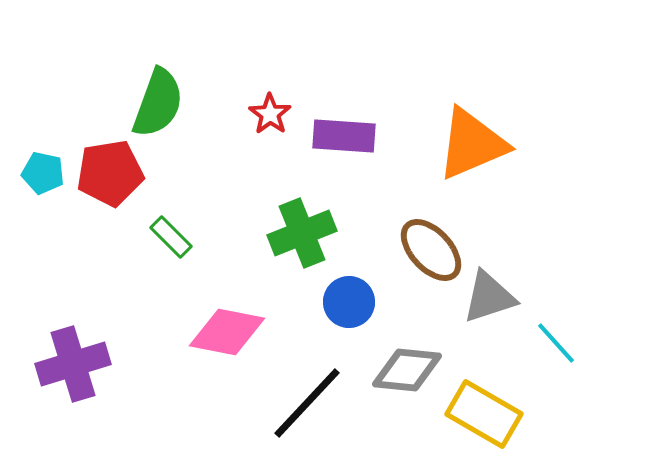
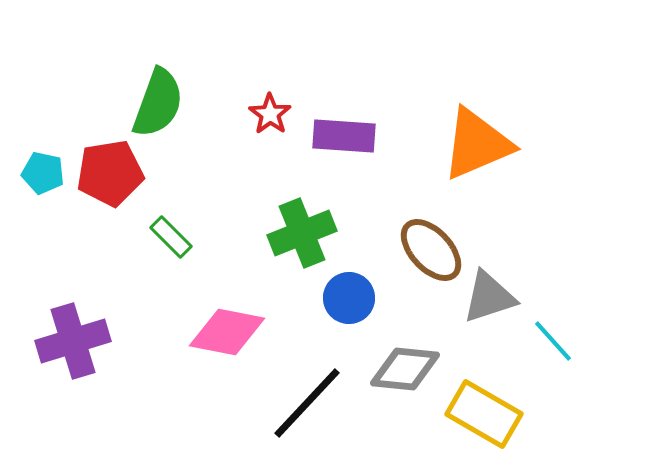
orange triangle: moved 5 px right
blue circle: moved 4 px up
cyan line: moved 3 px left, 2 px up
purple cross: moved 23 px up
gray diamond: moved 2 px left, 1 px up
